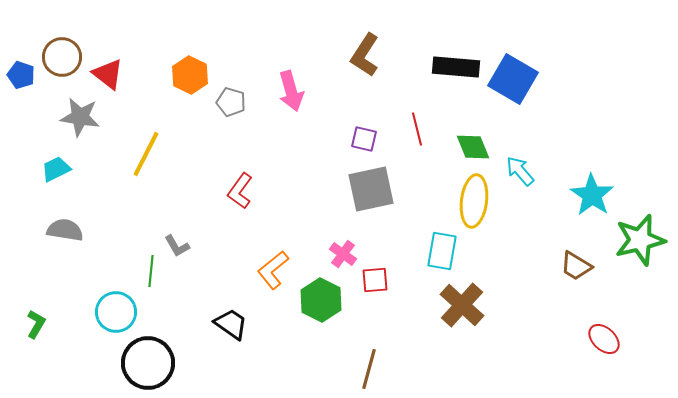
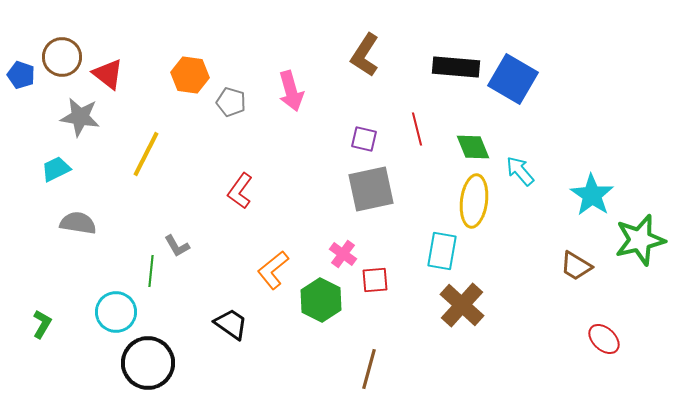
orange hexagon: rotated 18 degrees counterclockwise
gray semicircle: moved 13 px right, 7 px up
green L-shape: moved 6 px right
